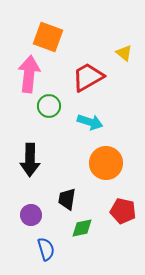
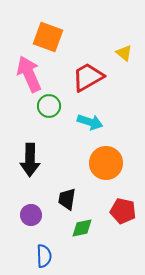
pink arrow: rotated 30 degrees counterclockwise
blue semicircle: moved 2 px left, 7 px down; rotated 15 degrees clockwise
